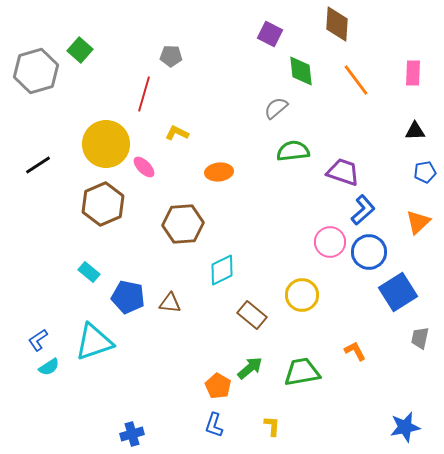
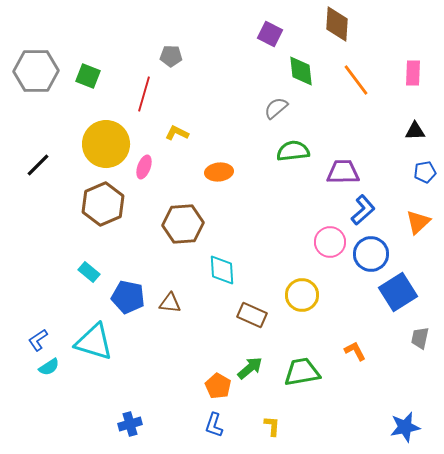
green square at (80, 50): moved 8 px right, 26 px down; rotated 20 degrees counterclockwise
gray hexagon at (36, 71): rotated 15 degrees clockwise
black line at (38, 165): rotated 12 degrees counterclockwise
pink ellipse at (144, 167): rotated 65 degrees clockwise
purple trapezoid at (343, 172): rotated 20 degrees counterclockwise
blue circle at (369, 252): moved 2 px right, 2 px down
cyan diamond at (222, 270): rotated 68 degrees counterclockwise
brown rectangle at (252, 315): rotated 16 degrees counterclockwise
cyan triangle at (94, 342): rotated 36 degrees clockwise
blue cross at (132, 434): moved 2 px left, 10 px up
